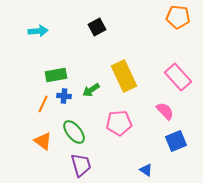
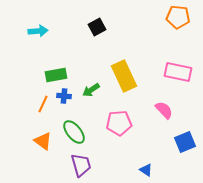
pink rectangle: moved 5 px up; rotated 36 degrees counterclockwise
pink semicircle: moved 1 px left, 1 px up
blue square: moved 9 px right, 1 px down
